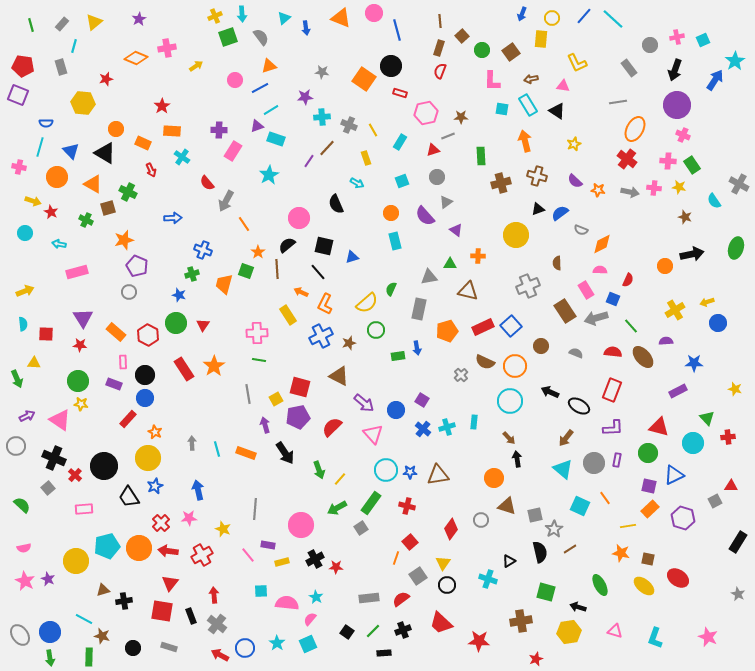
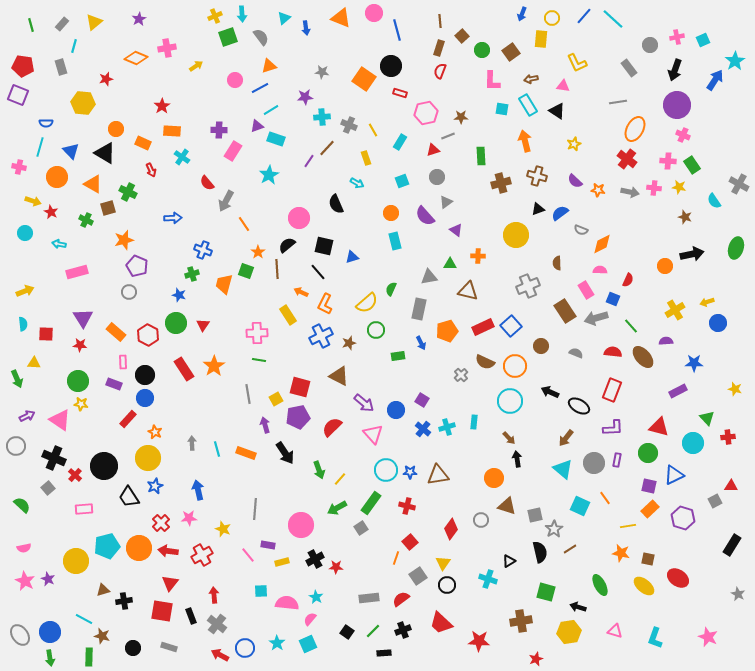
blue arrow at (417, 348): moved 4 px right, 5 px up; rotated 16 degrees counterclockwise
black rectangle at (738, 542): moved 6 px left, 3 px down
